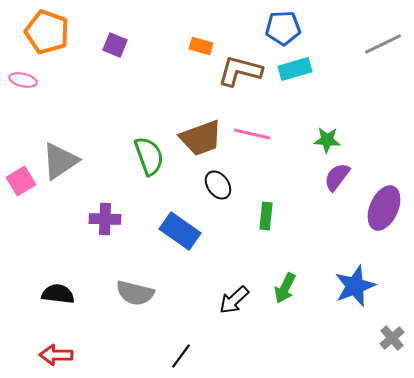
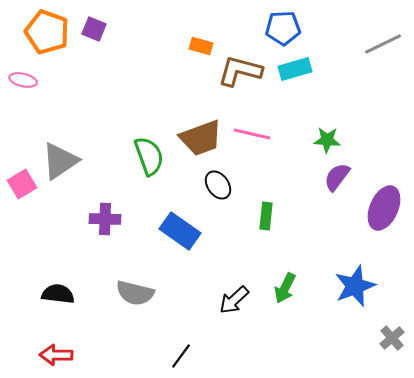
purple square: moved 21 px left, 16 px up
pink square: moved 1 px right, 3 px down
